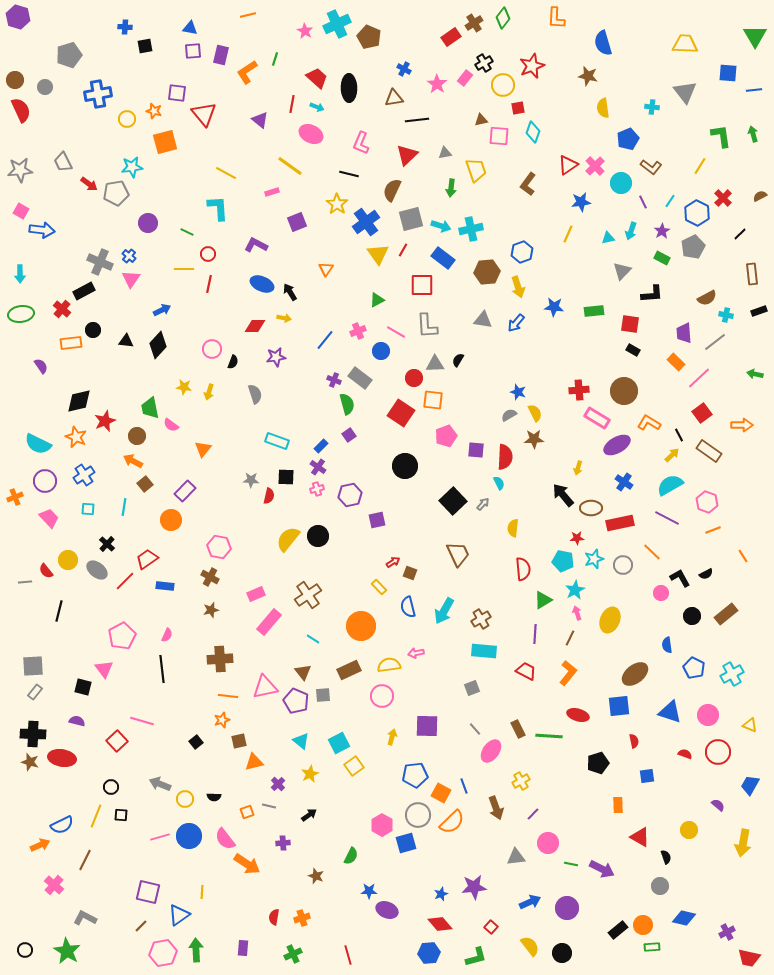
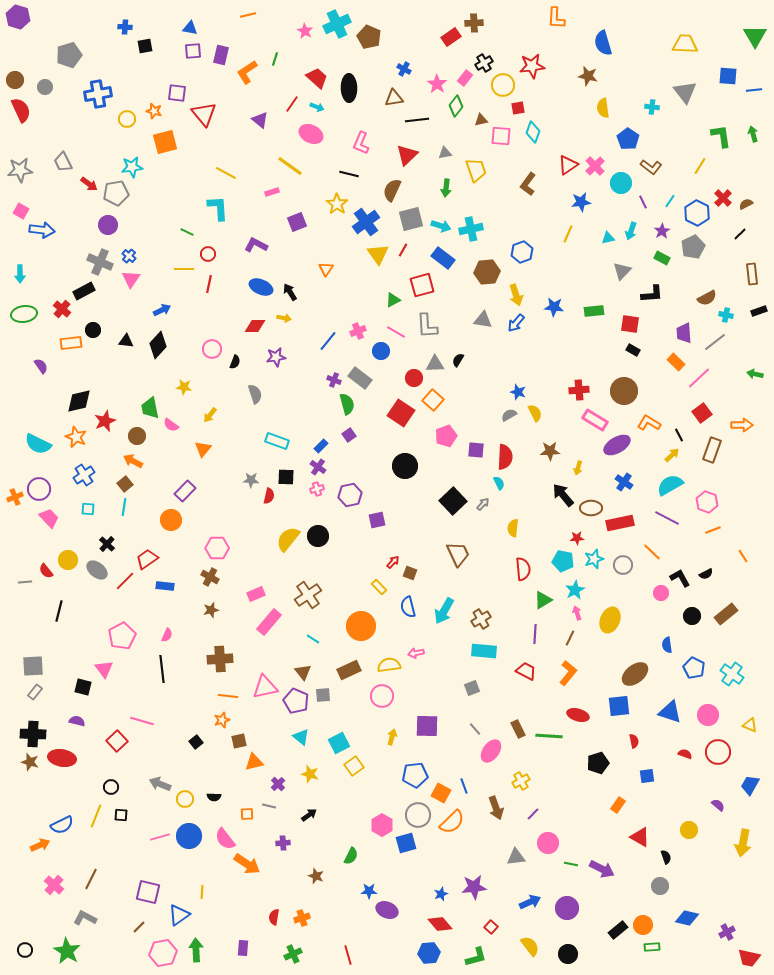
green diamond at (503, 18): moved 47 px left, 88 px down
brown cross at (474, 23): rotated 30 degrees clockwise
red star at (532, 66): rotated 15 degrees clockwise
blue square at (728, 73): moved 3 px down
red line at (292, 104): rotated 24 degrees clockwise
pink square at (499, 136): moved 2 px right
blue pentagon at (628, 139): rotated 15 degrees counterclockwise
green arrow at (451, 188): moved 5 px left
brown semicircle at (760, 196): moved 14 px left, 8 px down
purple circle at (148, 223): moved 40 px left, 2 px down
blue ellipse at (262, 284): moved 1 px left, 3 px down
red square at (422, 285): rotated 15 degrees counterclockwise
yellow arrow at (518, 287): moved 2 px left, 8 px down
green triangle at (377, 300): moved 16 px right
green ellipse at (21, 314): moved 3 px right
blue line at (325, 340): moved 3 px right, 1 px down
black semicircle at (233, 362): moved 2 px right
yellow arrow at (209, 392): moved 1 px right, 23 px down; rotated 21 degrees clockwise
orange square at (433, 400): rotated 35 degrees clockwise
pink rectangle at (597, 418): moved 2 px left, 2 px down
brown star at (534, 439): moved 16 px right, 12 px down
brown rectangle at (709, 451): moved 3 px right, 1 px up; rotated 75 degrees clockwise
purple circle at (45, 481): moved 6 px left, 8 px down
brown square at (145, 484): moved 20 px left
pink hexagon at (219, 547): moved 2 px left, 1 px down; rotated 10 degrees counterclockwise
red arrow at (393, 562): rotated 16 degrees counterclockwise
cyan cross at (732, 674): rotated 25 degrees counterclockwise
cyan triangle at (301, 741): moved 4 px up
yellow star at (310, 774): rotated 30 degrees counterclockwise
orange rectangle at (618, 805): rotated 35 degrees clockwise
orange square at (247, 812): moved 2 px down; rotated 16 degrees clockwise
brown line at (85, 860): moved 6 px right, 19 px down
blue diamond at (684, 918): moved 3 px right
brown line at (141, 926): moved 2 px left, 1 px down
black circle at (562, 953): moved 6 px right, 1 px down
